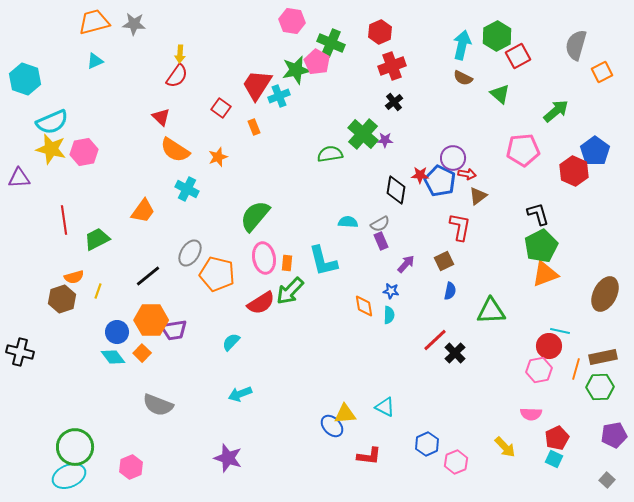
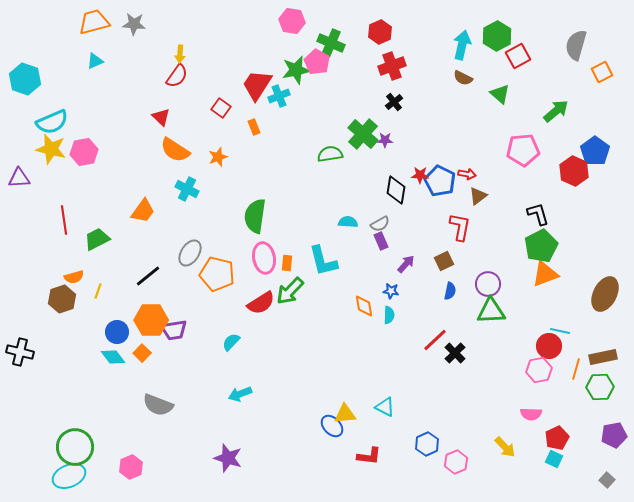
purple circle at (453, 158): moved 35 px right, 126 px down
green semicircle at (255, 216): rotated 32 degrees counterclockwise
